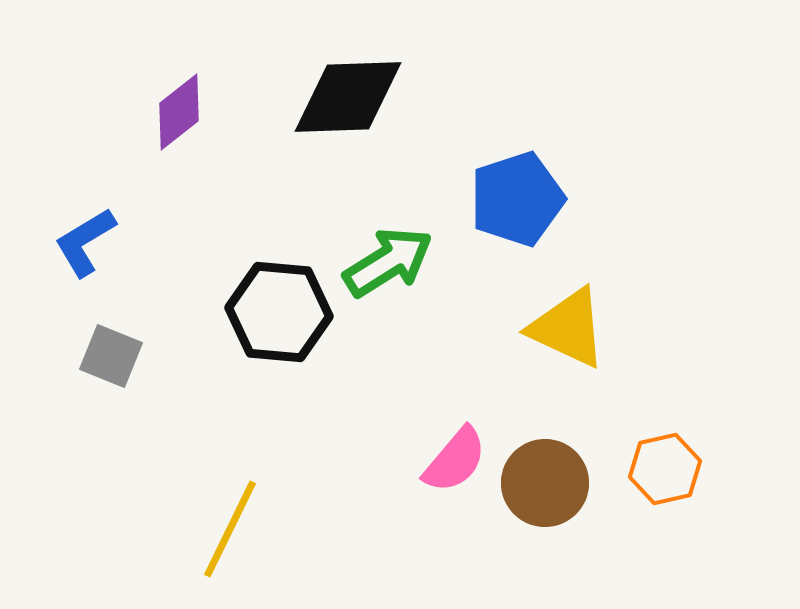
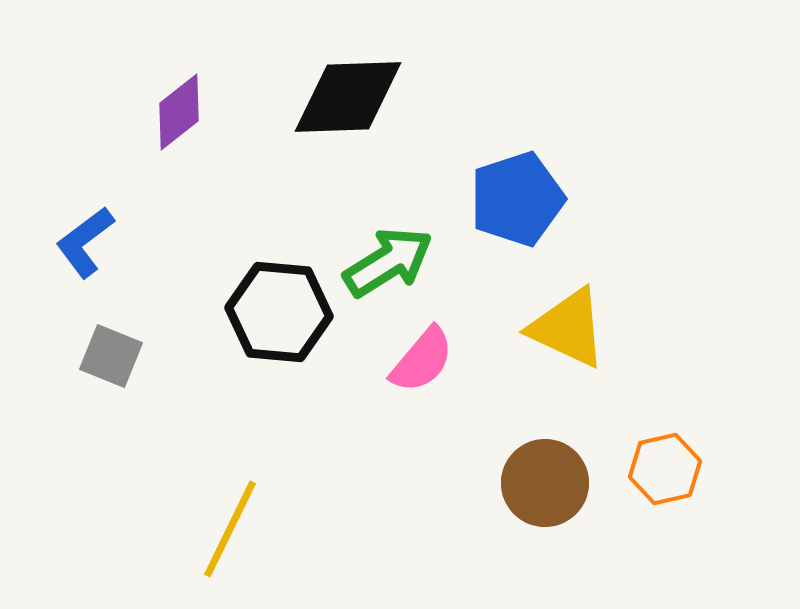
blue L-shape: rotated 6 degrees counterclockwise
pink semicircle: moved 33 px left, 100 px up
